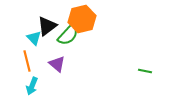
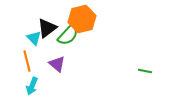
black triangle: moved 2 px down
